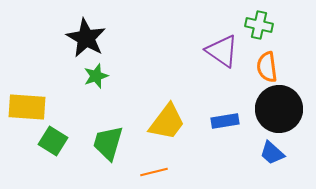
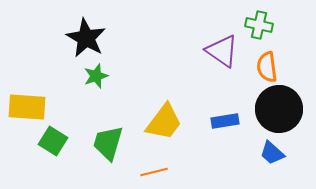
yellow trapezoid: moved 3 px left
